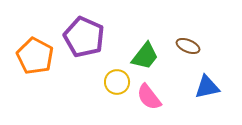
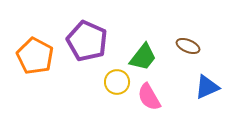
purple pentagon: moved 3 px right, 4 px down
green trapezoid: moved 2 px left, 1 px down
blue triangle: rotated 12 degrees counterclockwise
pink semicircle: rotated 8 degrees clockwise
